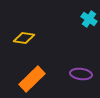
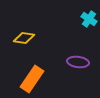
purple ellipse: moved 3 px left, 12 px up
orange rectangle: rotated 12 degrees counterclockwise
